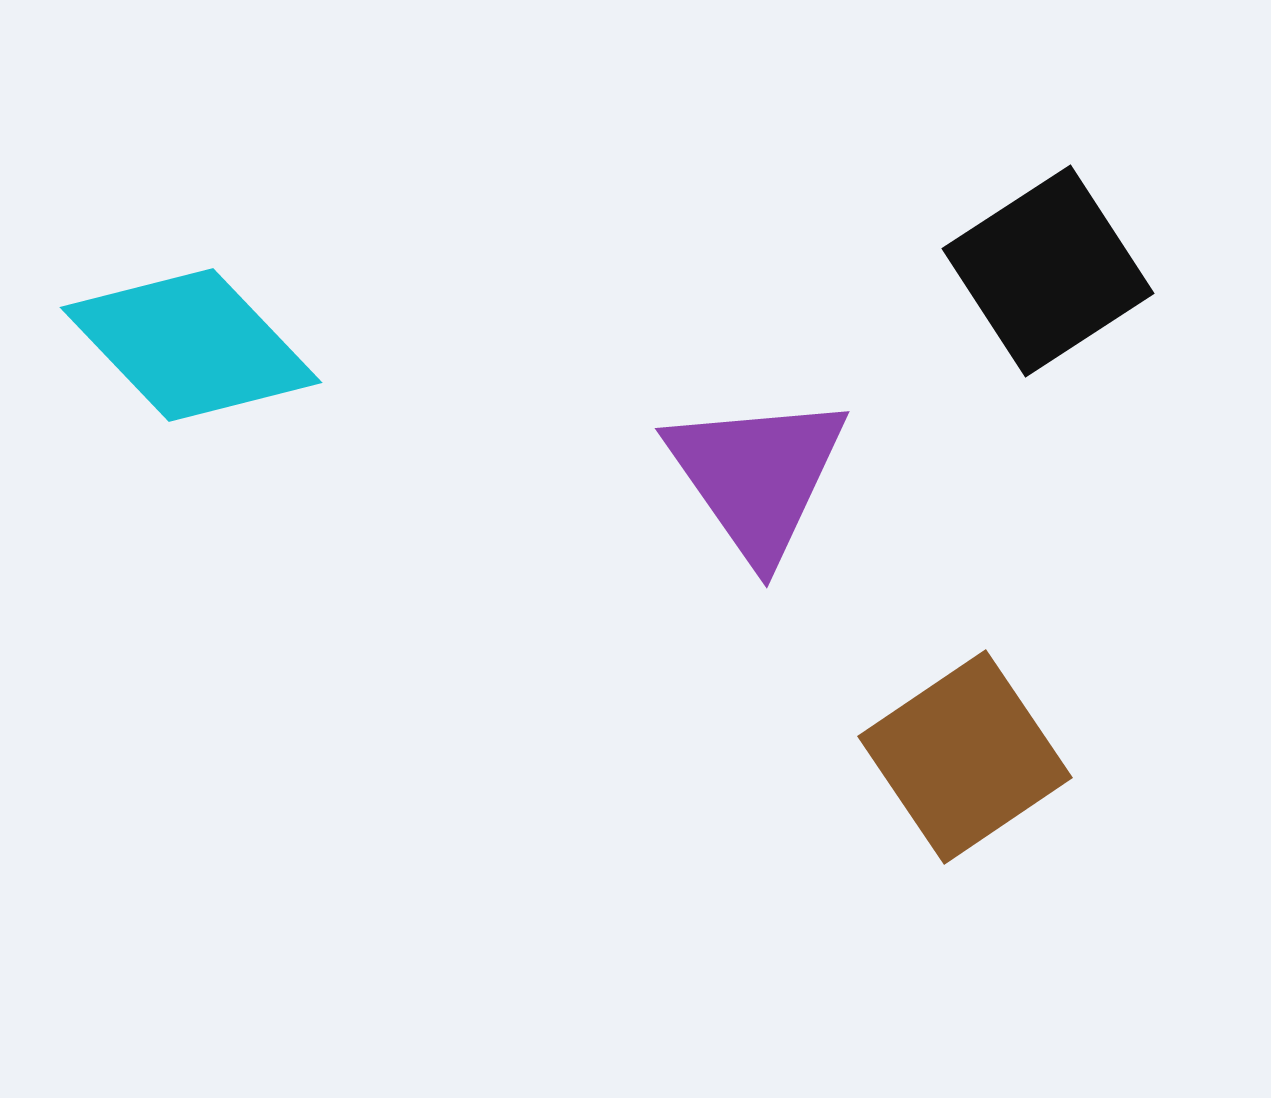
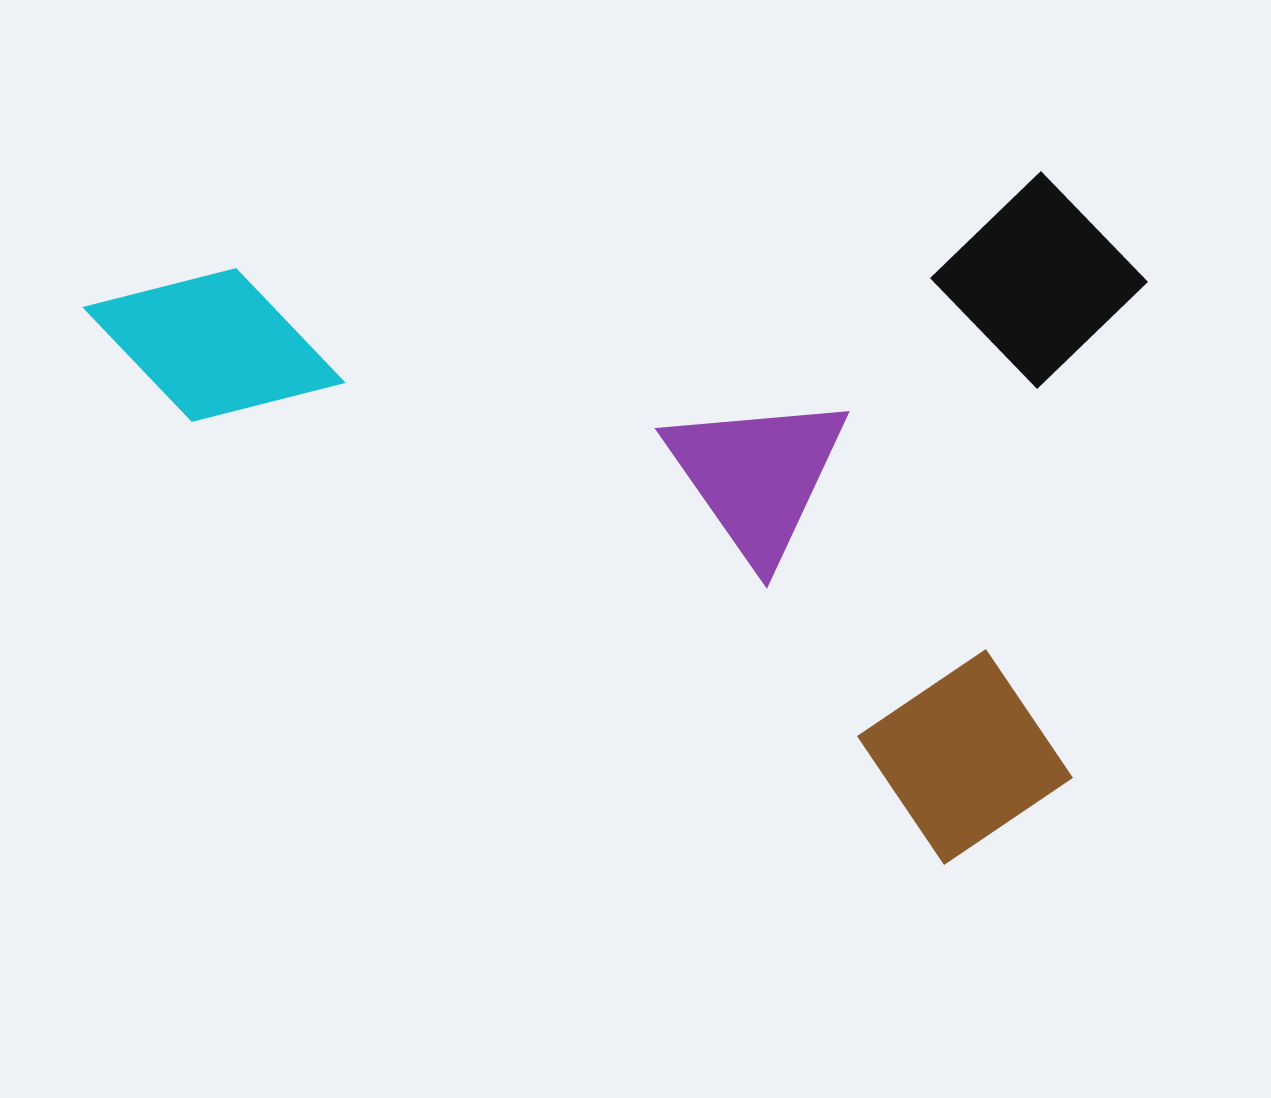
black square: moved 9 px left, 9 px down; rotated 11 degrees counterclockwise
cyan diamond: moved 23 px right
